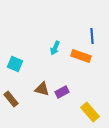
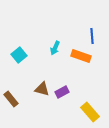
cyan square: moved 4 px right, 9 px up; rotated 28 degrees clockwise
